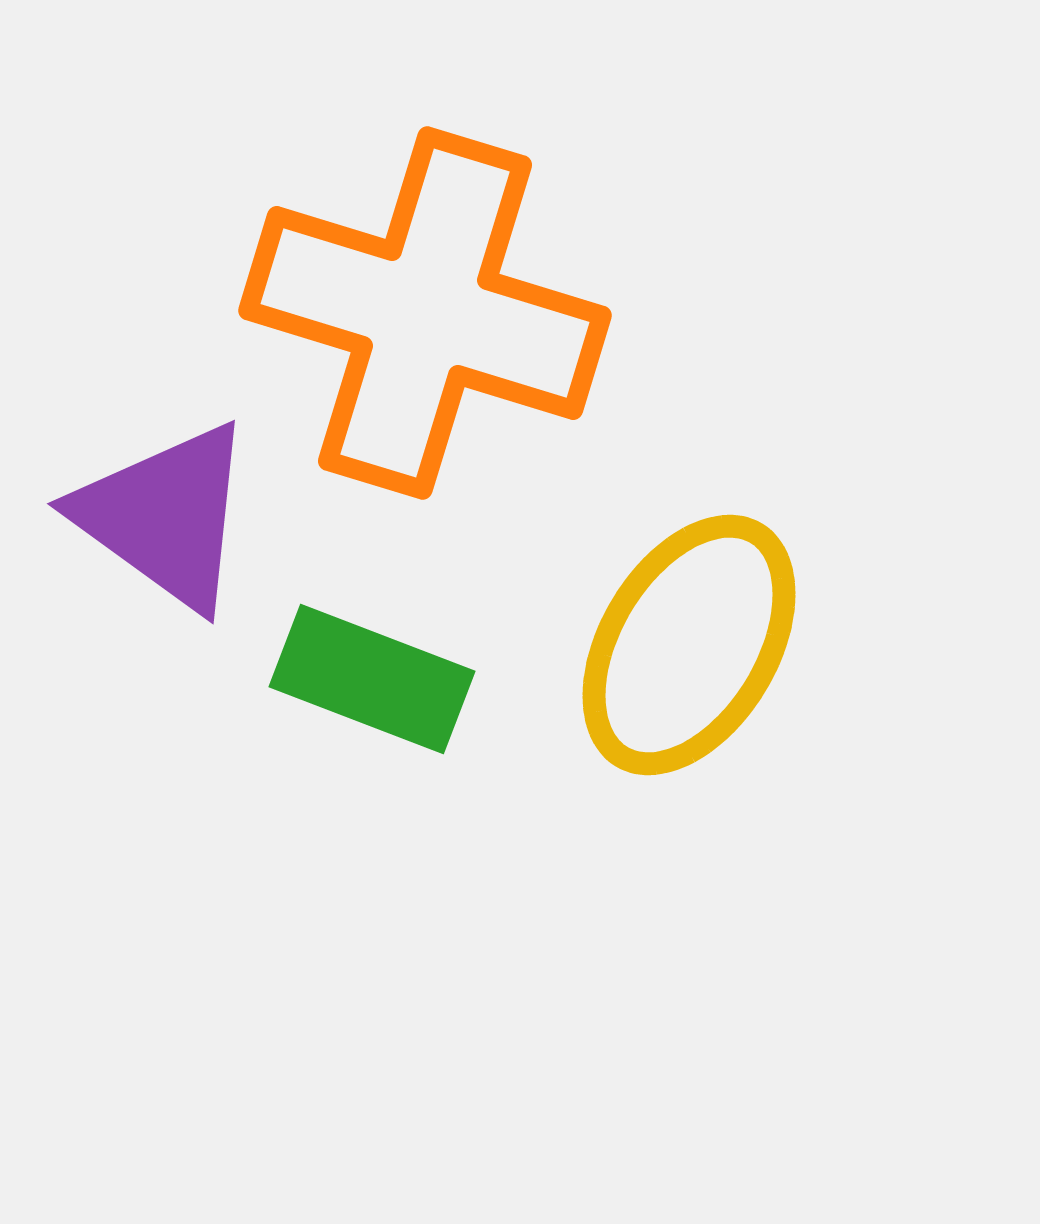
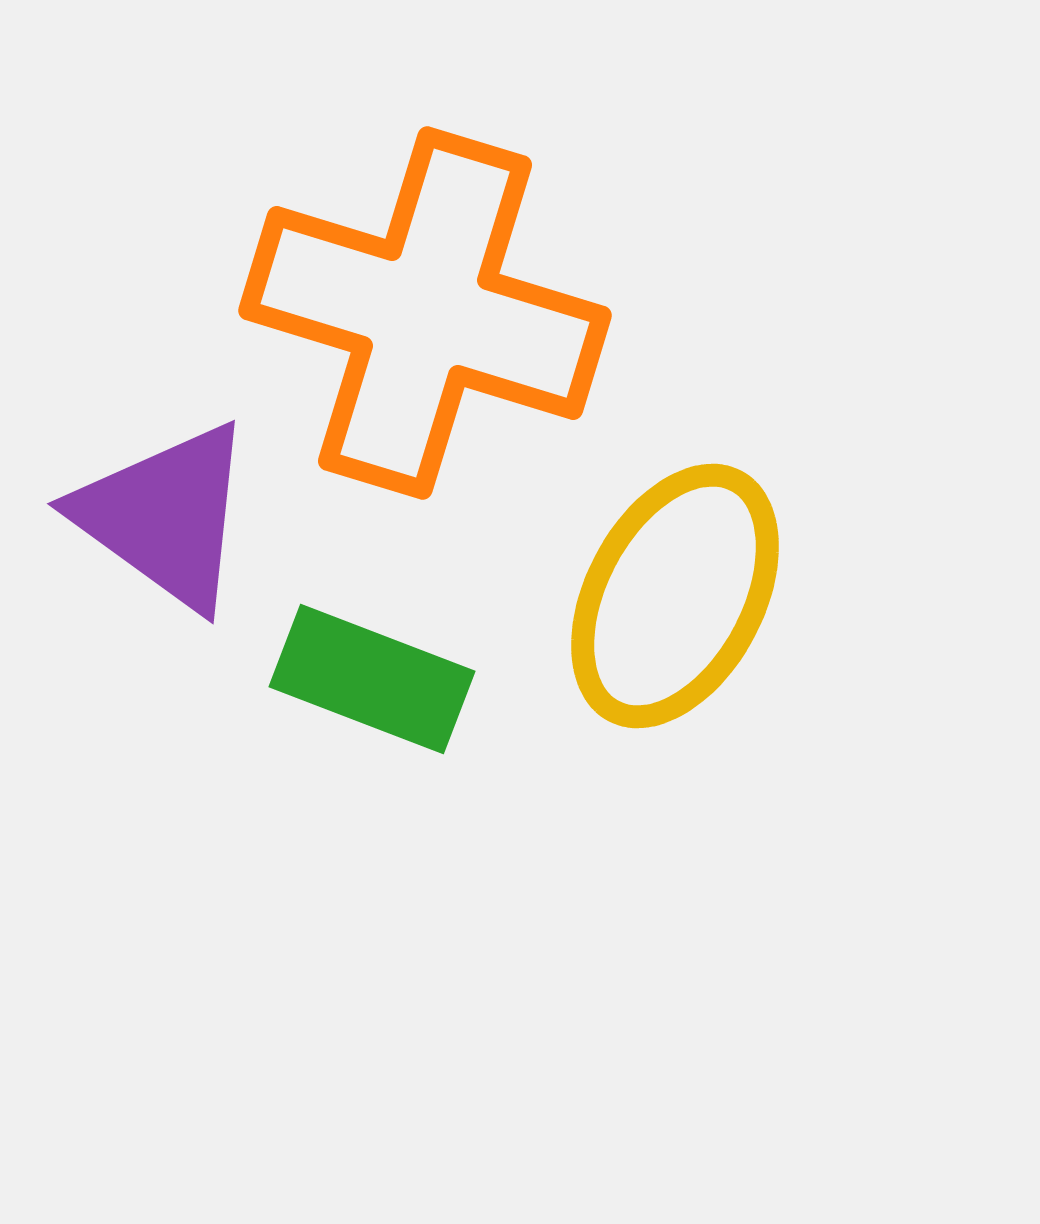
yellow ellipse: moved 14 px left, 49 px up; rotated 3 degrees counterclockwise
